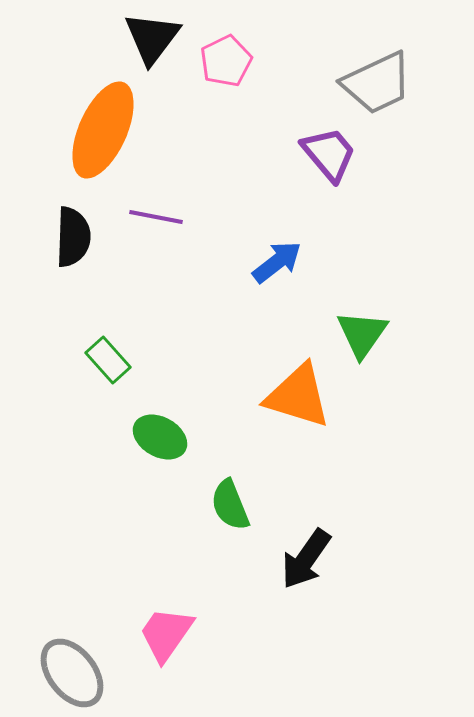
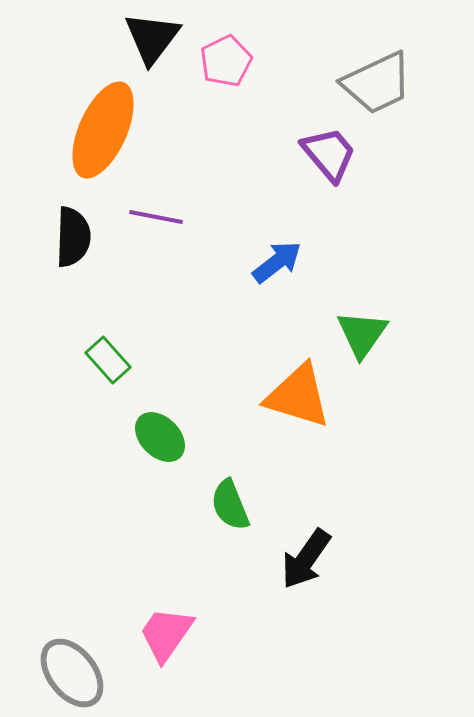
green ellipse: rotated 16 degrees clockwise
